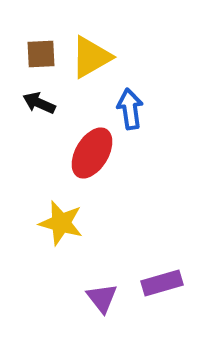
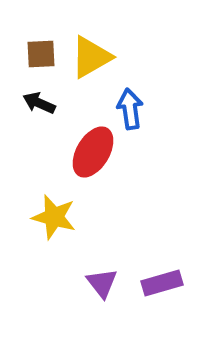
red ellipse: moved 1 px right, 1 px up
yellow star: moved 7 px left, 6 px up
purple triangle: moved 15 px up
